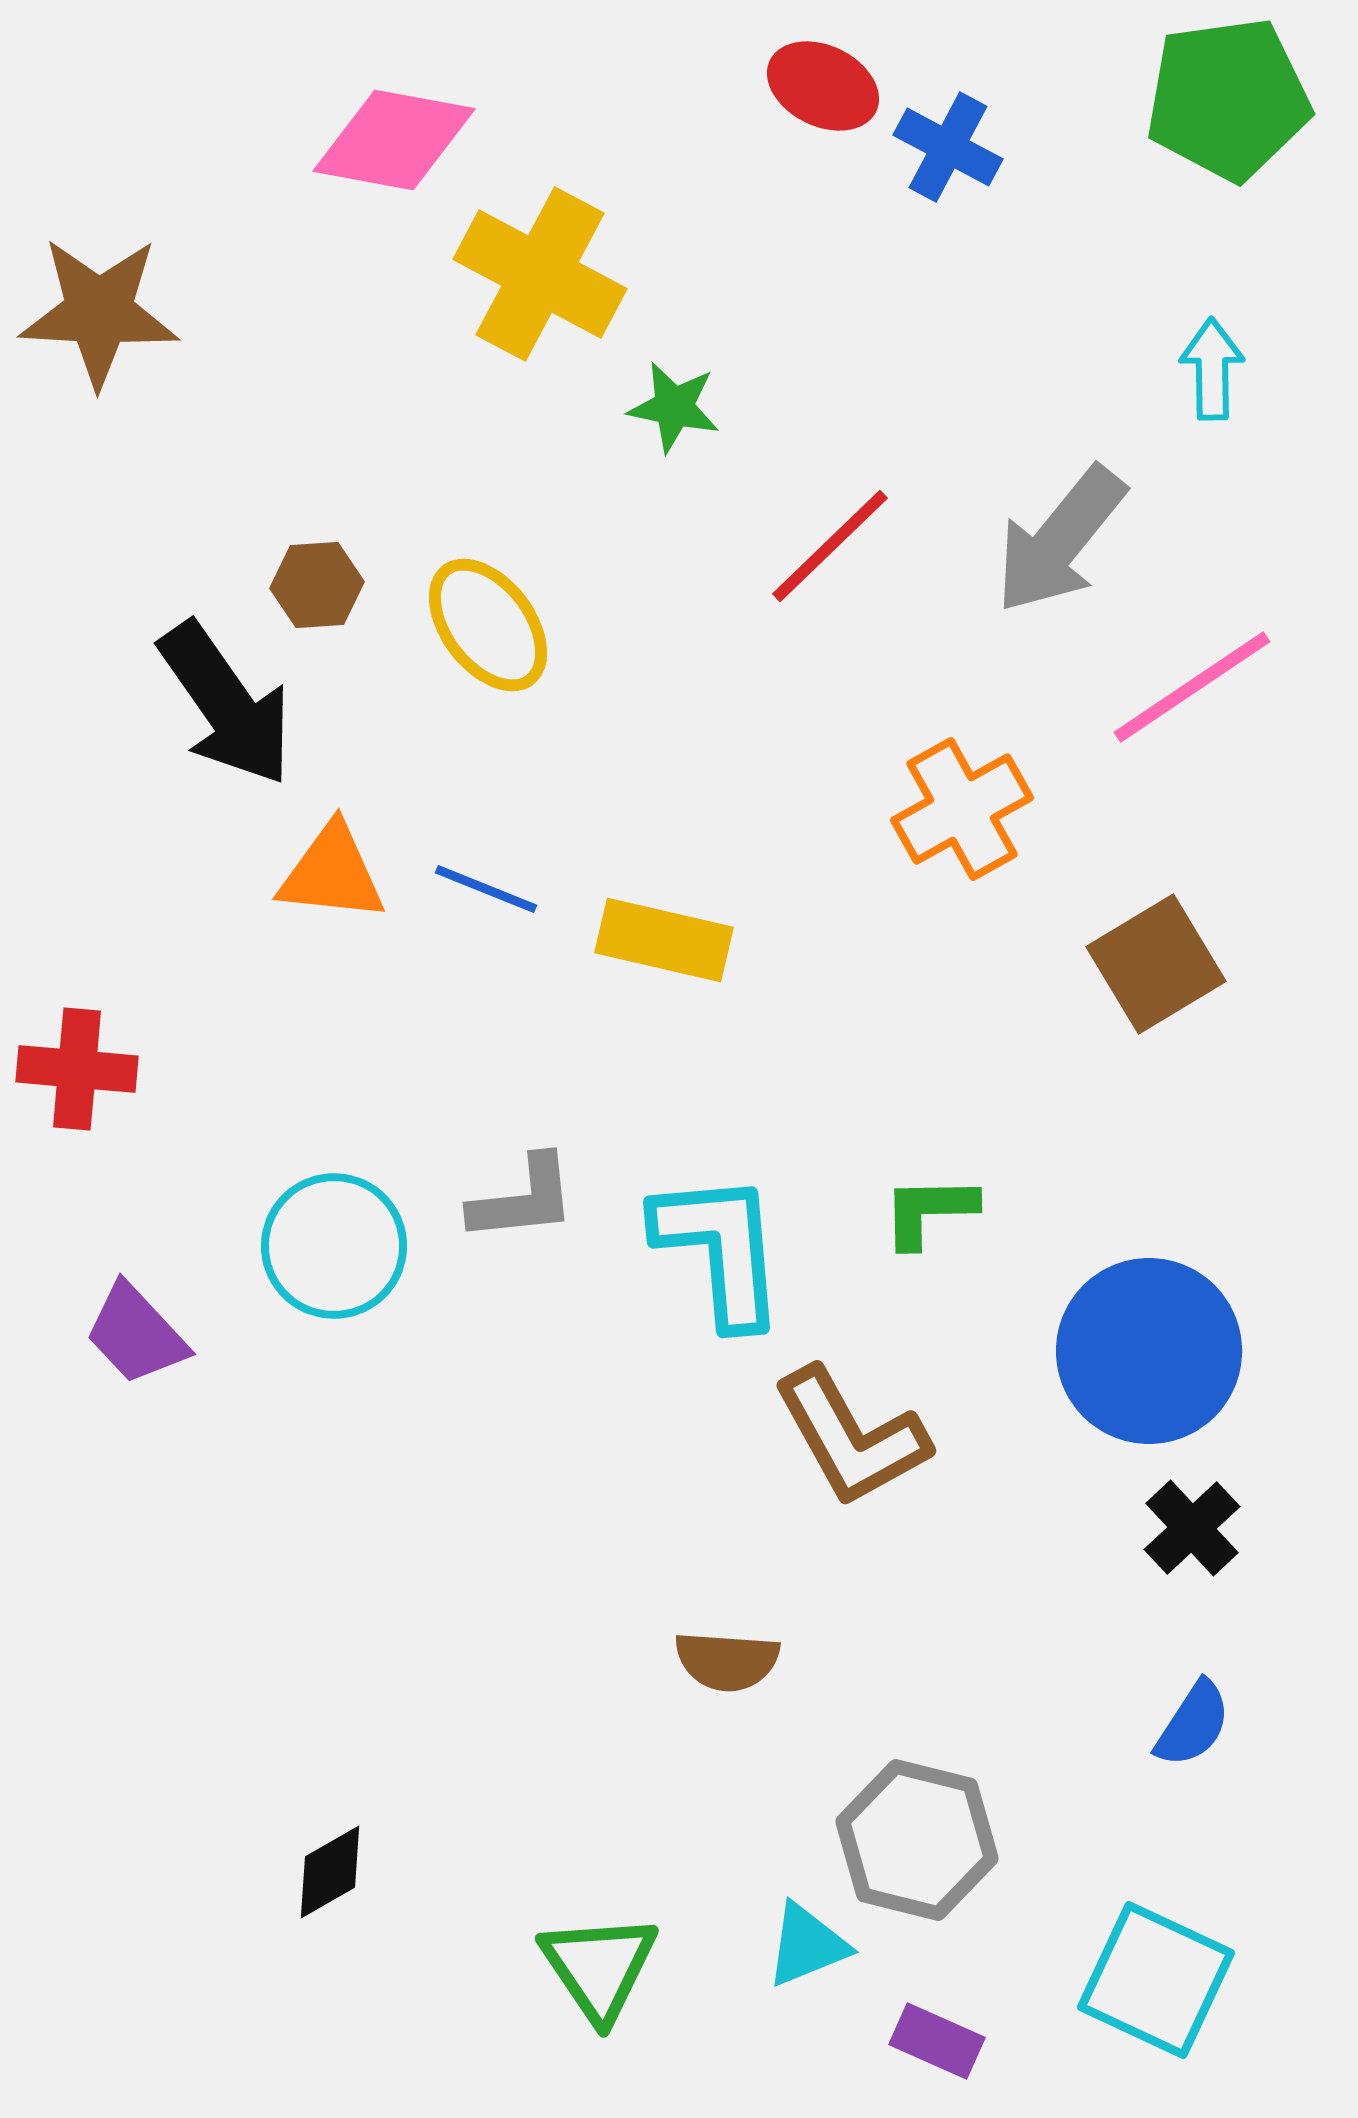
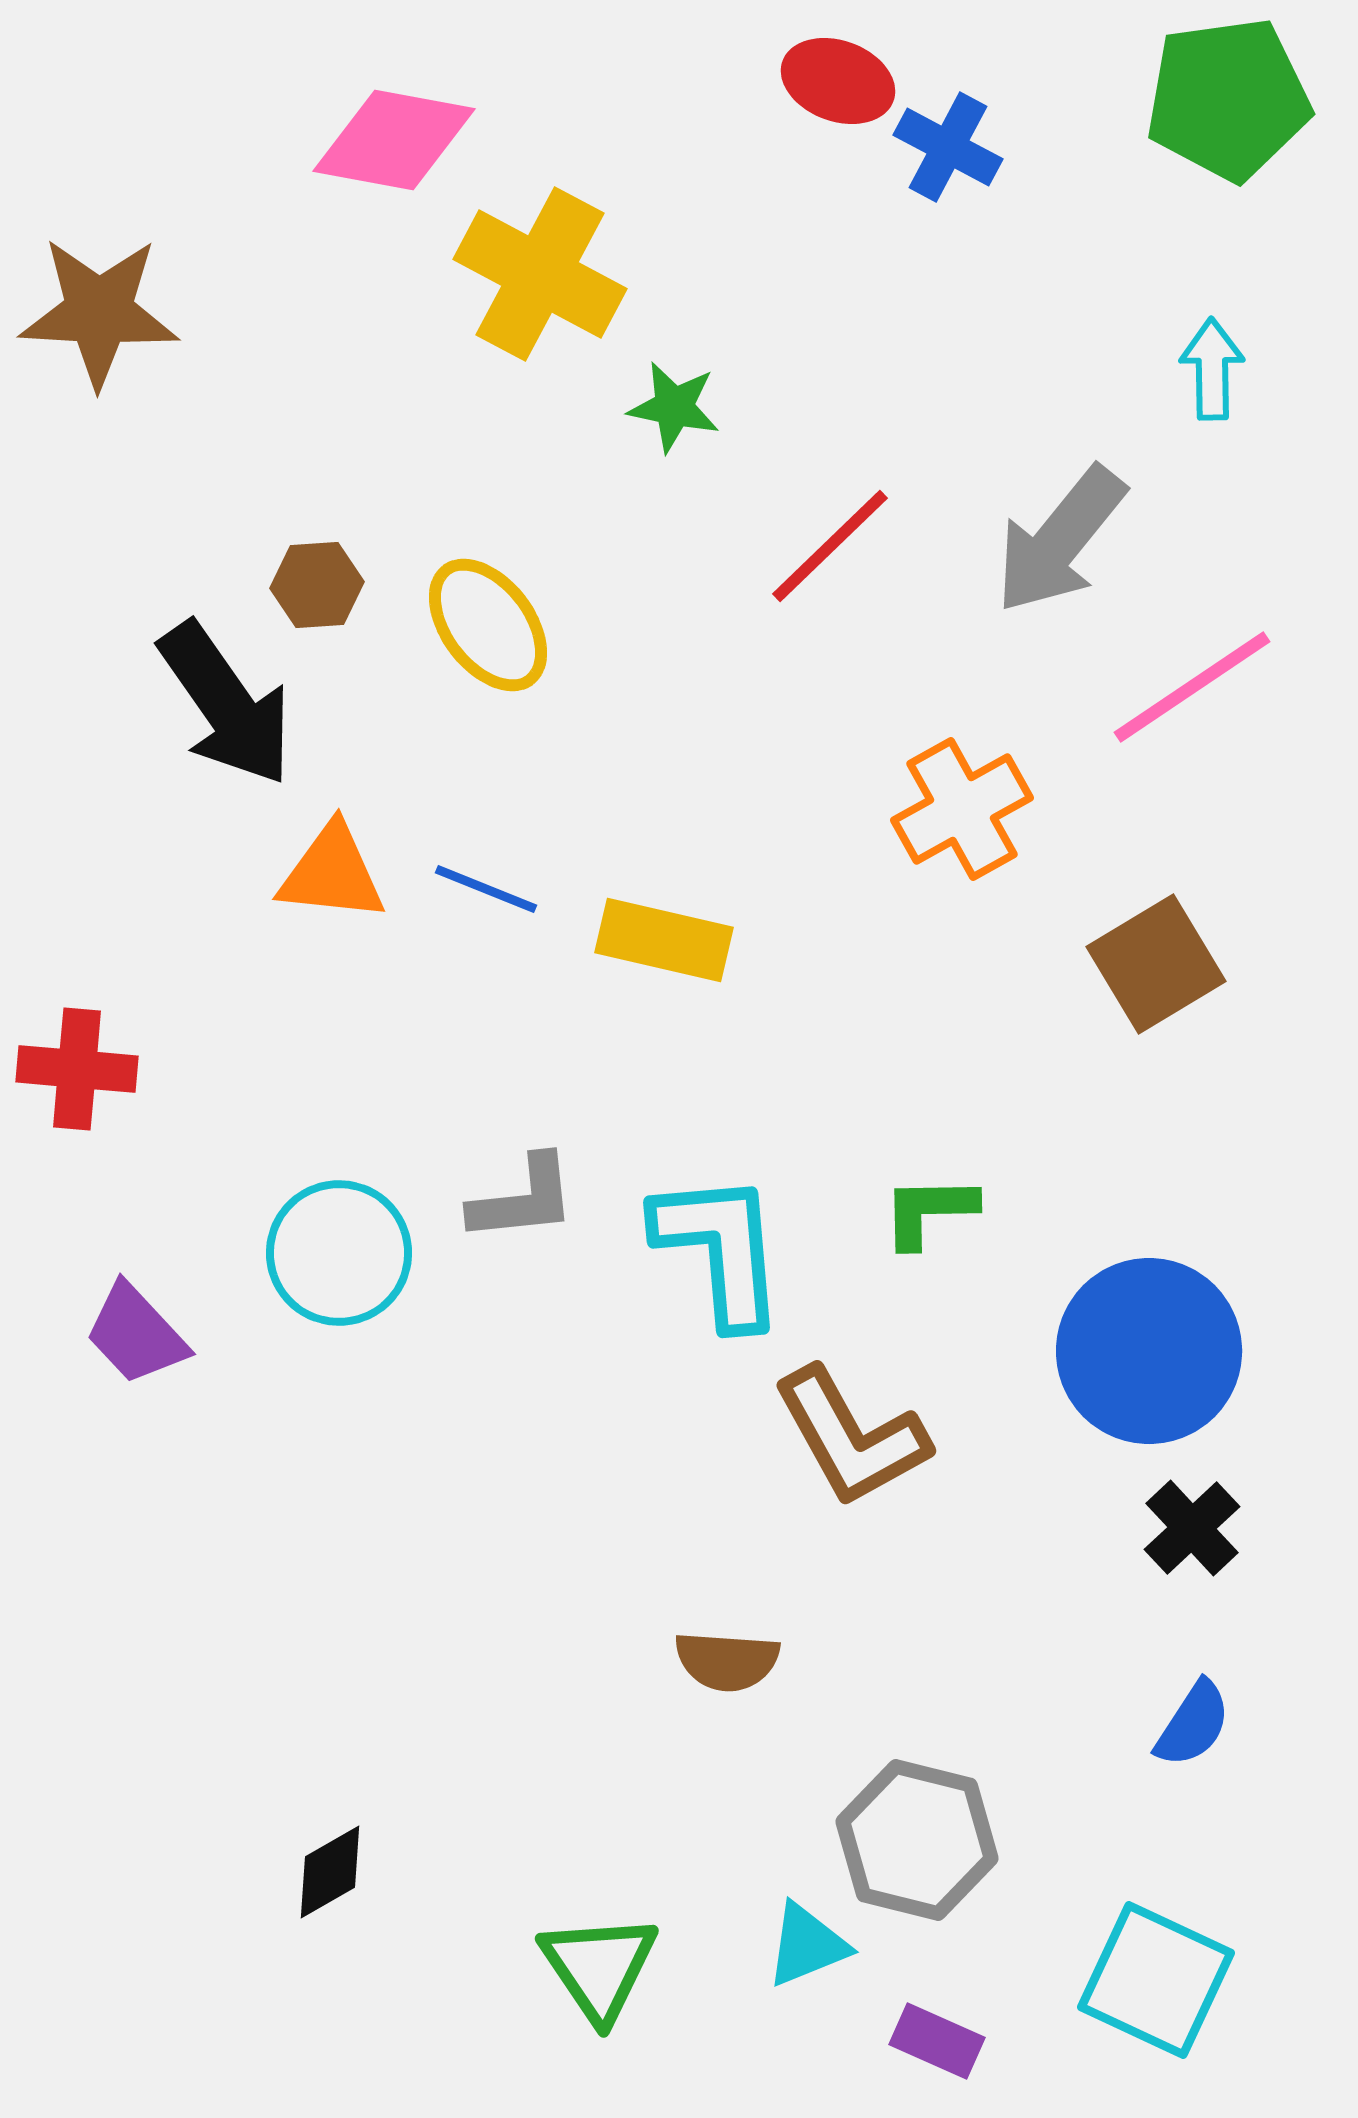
red ellipse: moved 15 px right, 5 px up; rotated 6 degrees counterclockwise
cyan circle: moved 5 px right, 7 px down
